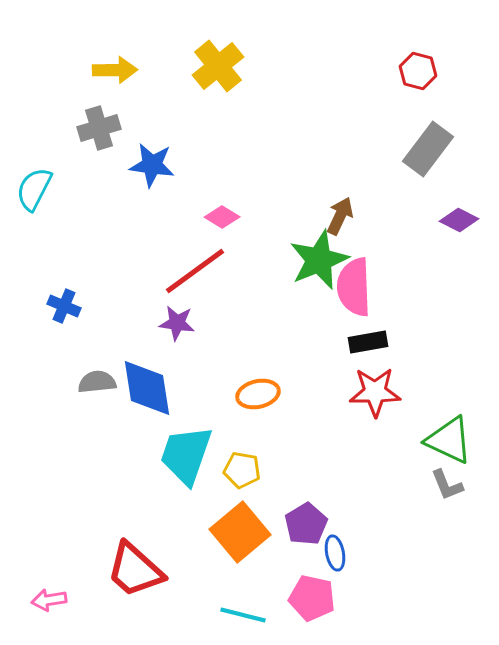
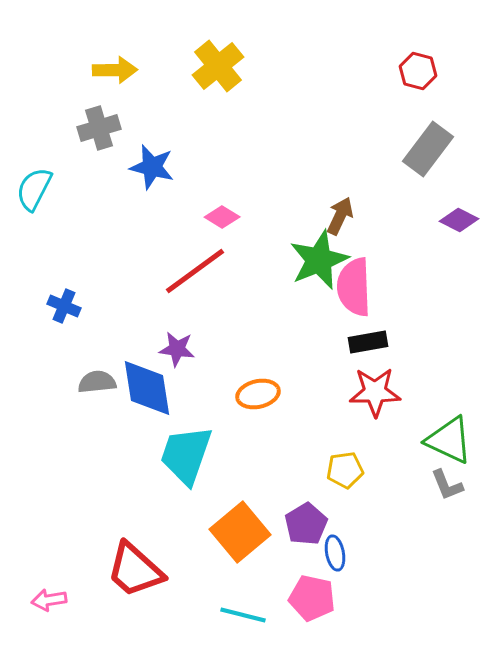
blue star: moved 2 px down; rotated 6 degrees clockwise
purple star: moved 26 px down
yellow pentagon: moved 103 px right; rotated 18 degrees counterclockwise
